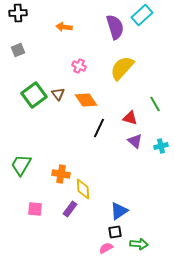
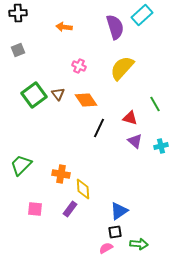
green trapezoid: rotated 15 degrees clockwise
